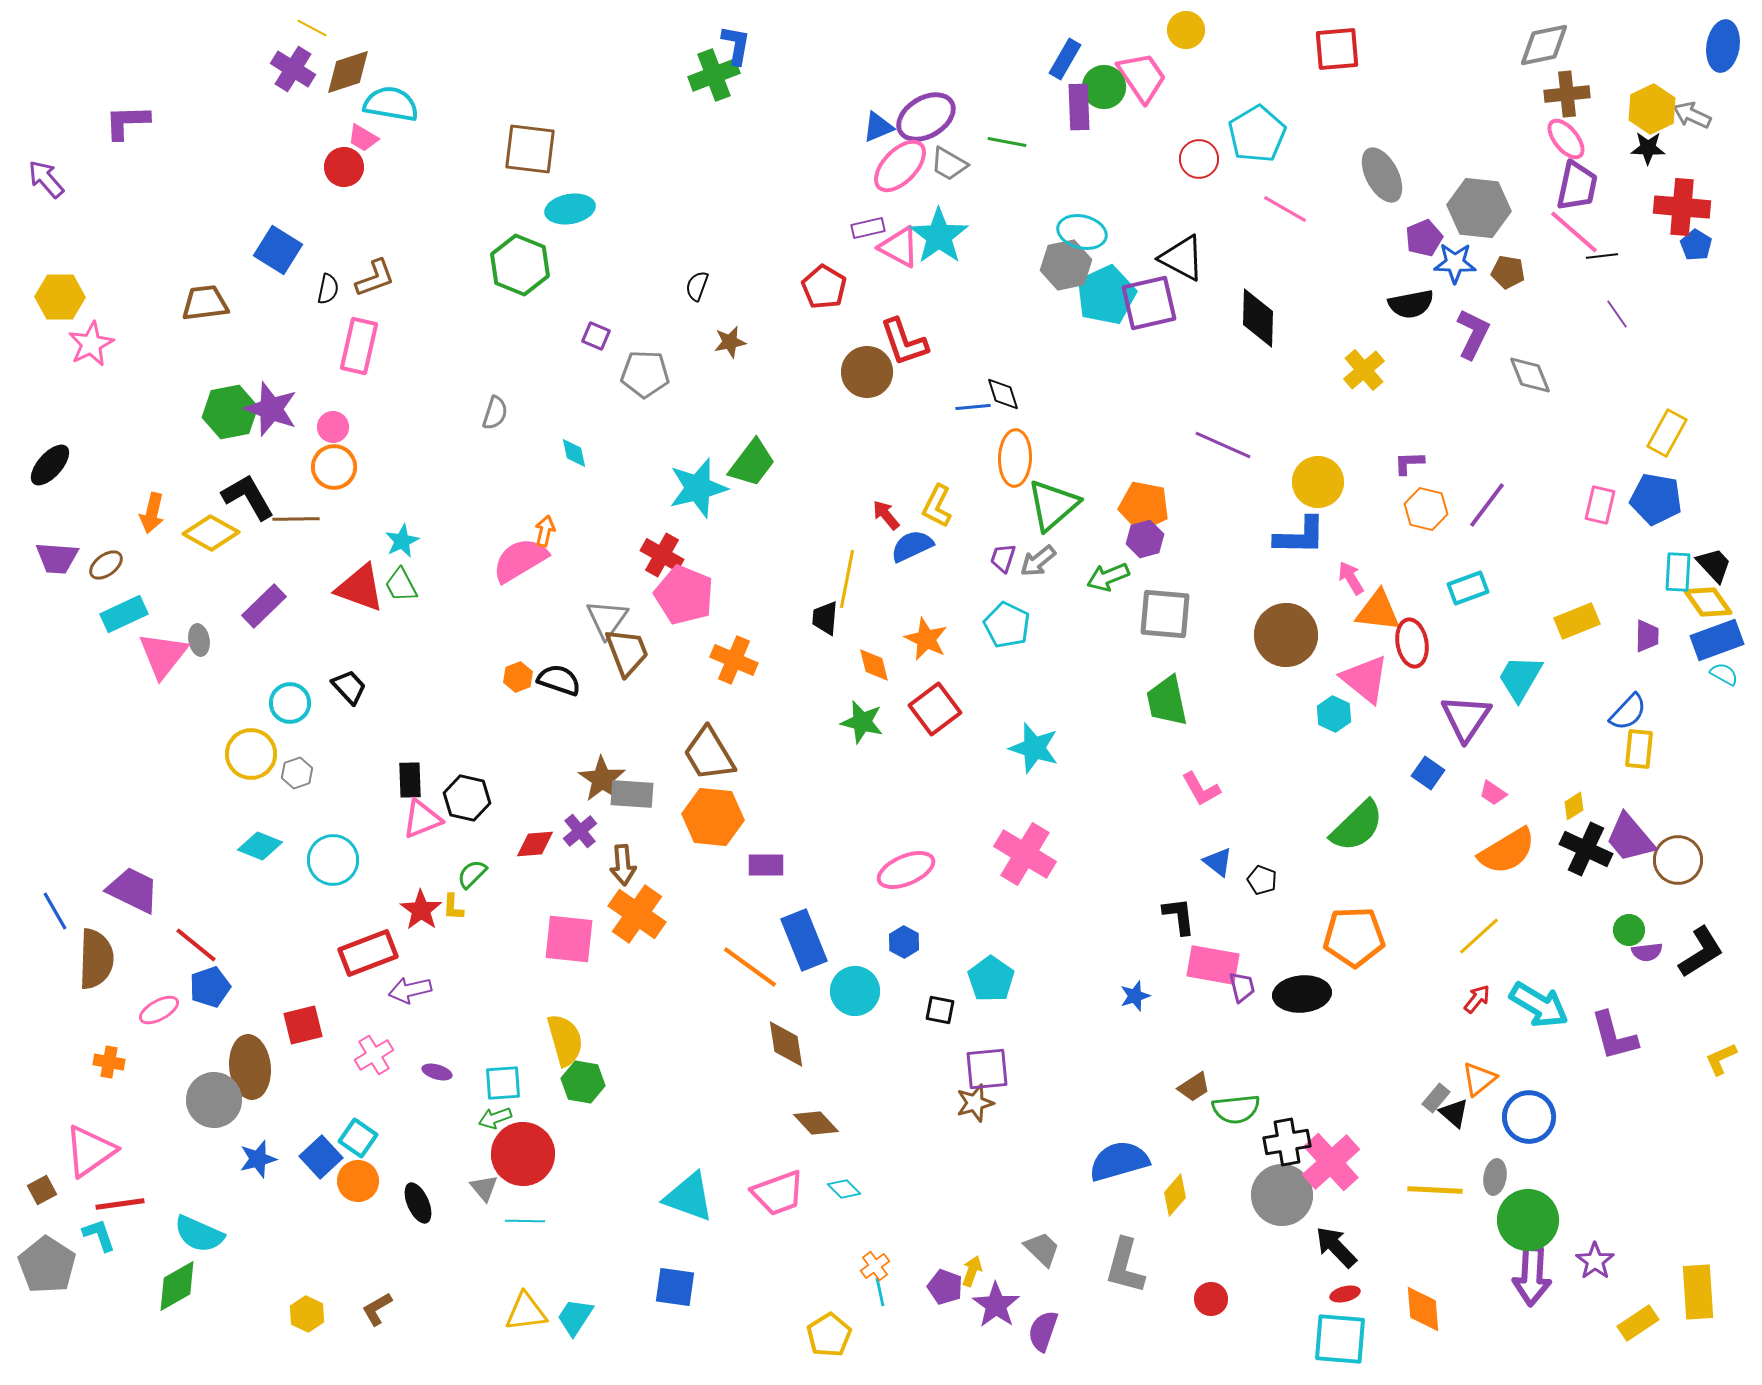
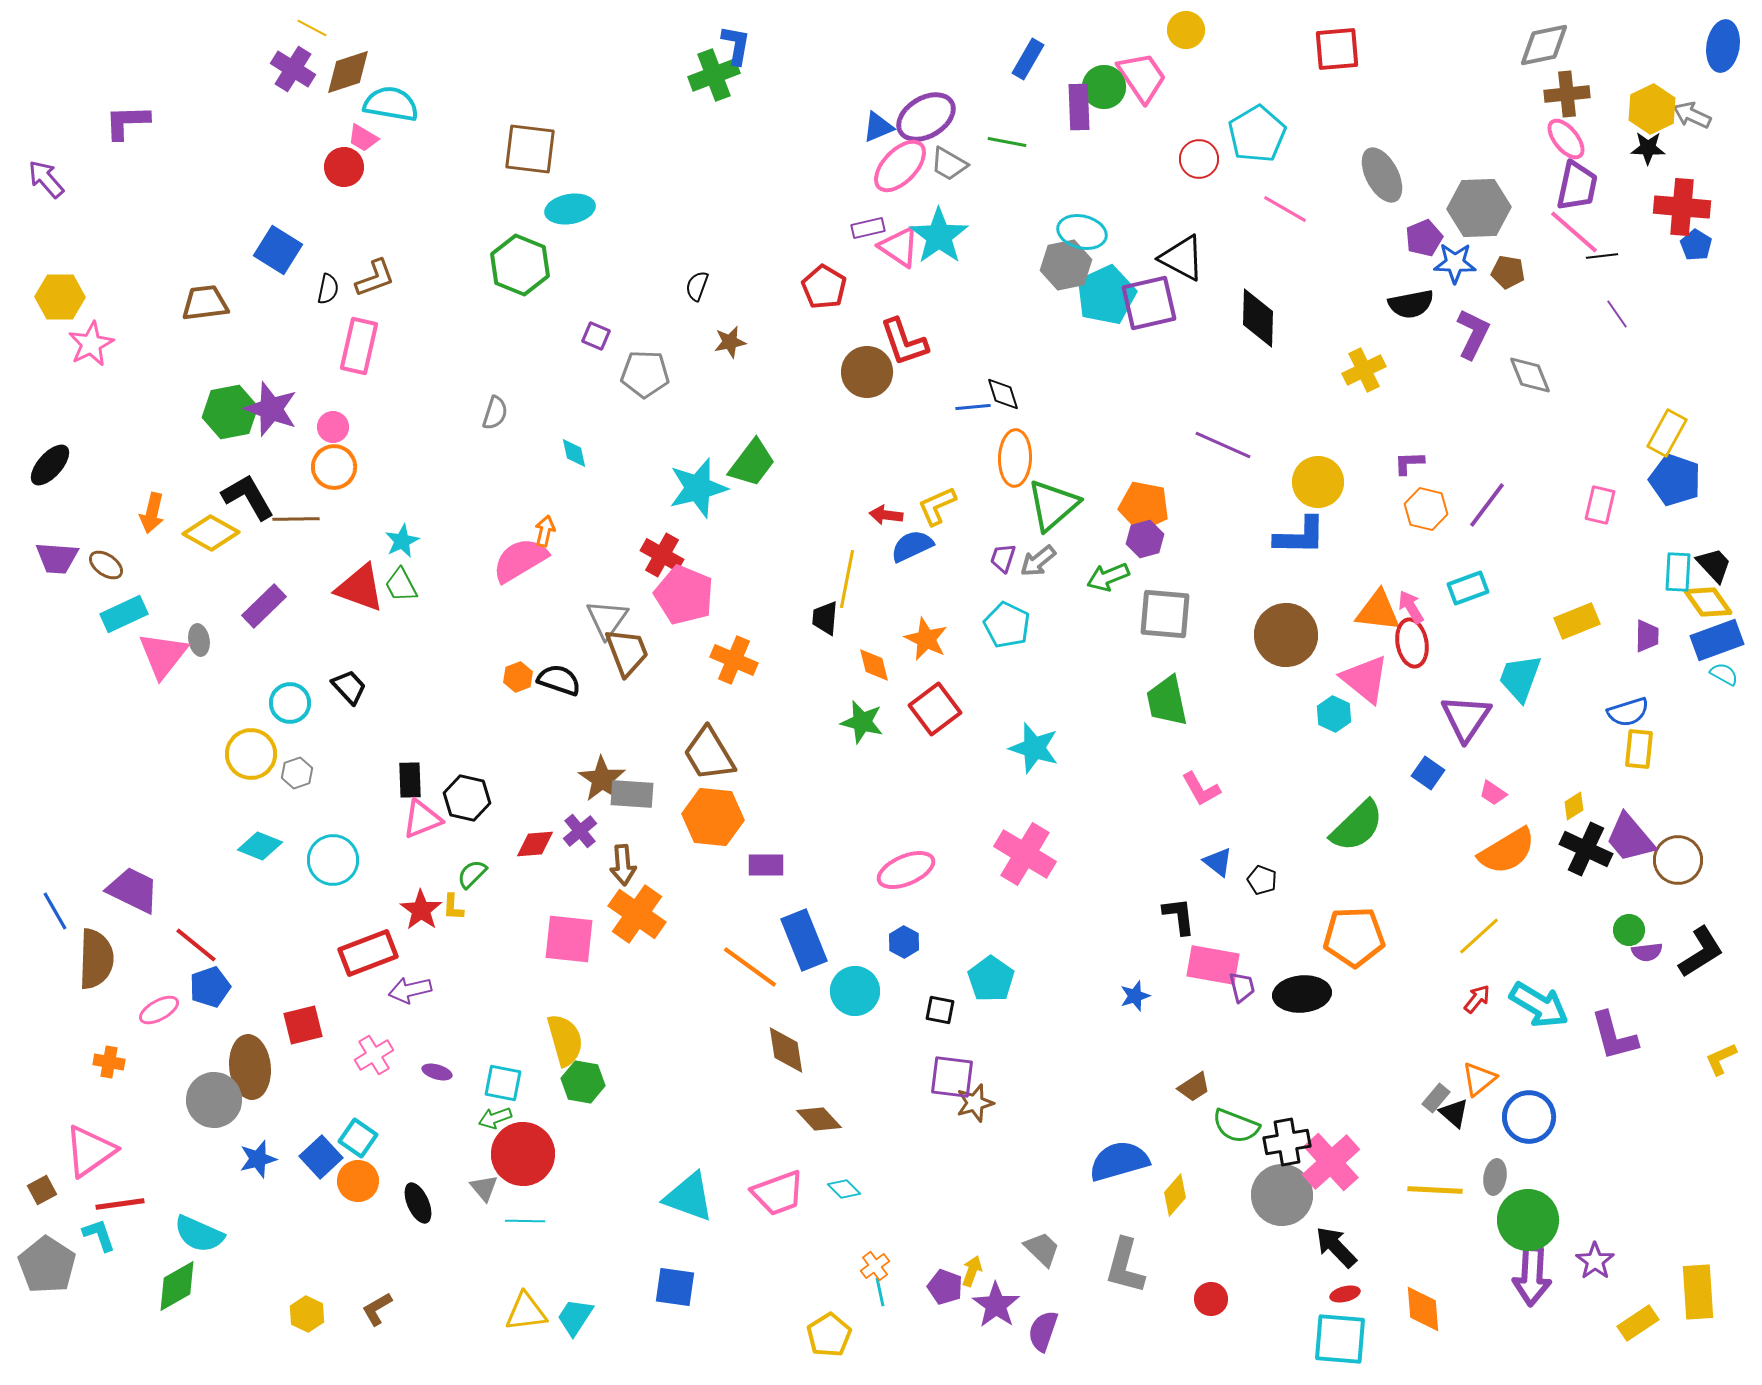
blue rectangle at (1065, 59): moved 37 px left
gray hexagon at (1479, 208): rotated 8 degrees counterclockwise
pink triangle at (899, 247): rotated 6 degrees clockwise
yellow cross at (1364, 370): rotated 15 degrees clockwise
blue pentagon at (1656, 499): moved 19 px right, 19 px up; rotated 9 degrees clockwise
yellow L-shape at (937, 506): rotated 39 degrees clockwise
red arrow at (886, 515): rotated 44 degrees counterclockwise
brown ellipse at (106, 565): rotated 72 degrees clockwise
pink arrow at (1351, 578): moved 60 px right, 29 px down
cyan trapezoid at (1520, 678): rotated 10 degrees counterclockwise
blue semicircle at (1628, 712): rotated 30 degrees clockwise
brown diamond at (786, 1044): moved 6 px down
purple square at (987, 1069): moved 35 px left, 8 px down; rotated 12 degrees clockwise
cyan square at (503, 1083): rotated 15 degrees clockwise
green semicircle at (1236, 1109): moved 17 px down; rotated 27 degrees clockwise
brown diamond at (816, 1123): moved 3 px right, 4 px up
